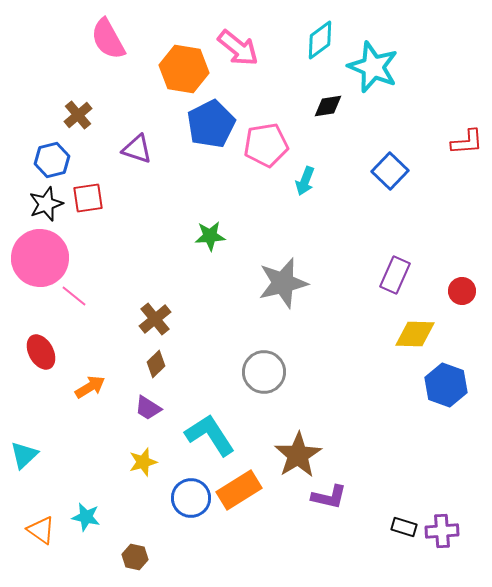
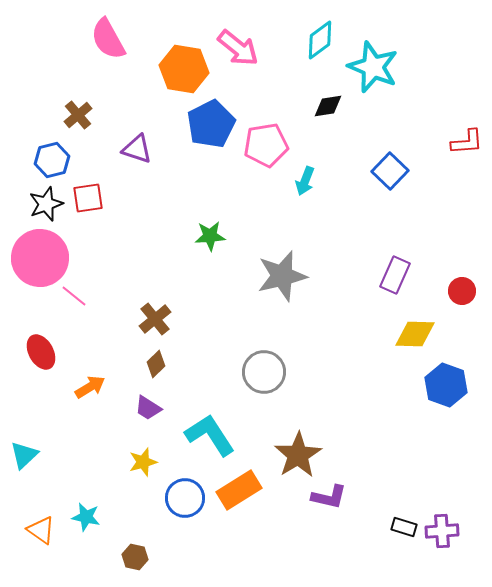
gray star at (283, 283): moved 1 px left, 7 px up
blue circle at (191, 498): moved 6 px left
